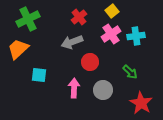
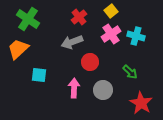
yellow square: moved 1 px left
green cross: rotated 30 degrees counterclockwise
cyan cross: rotated 24 degrees clockwise
